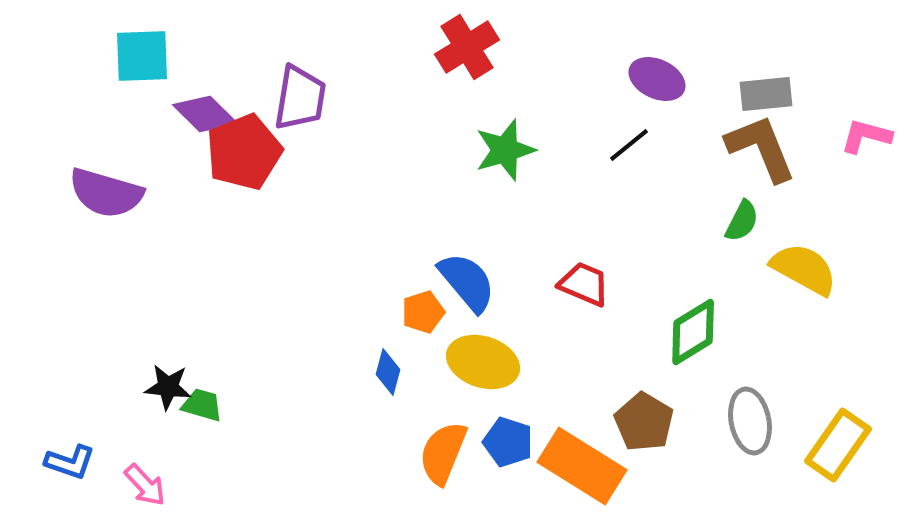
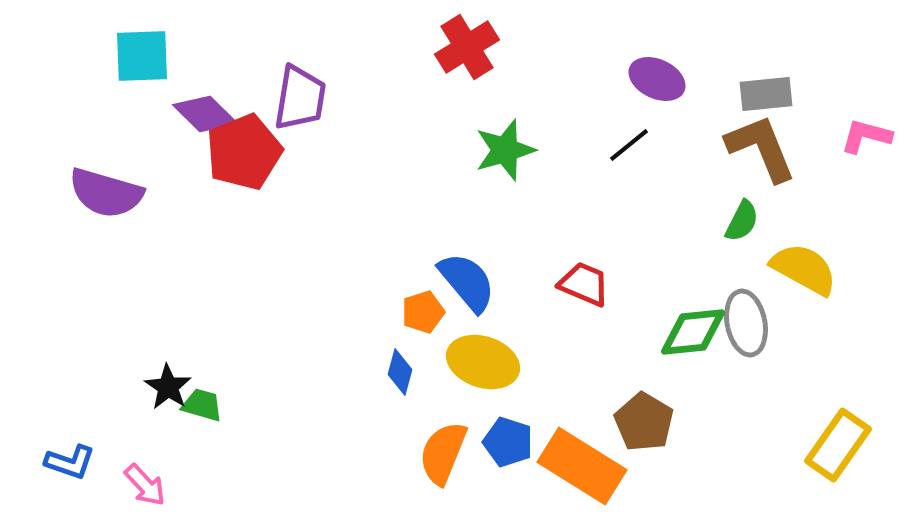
green diamond: rotated 26 degrees clockwise
blue diamond: moved 12 px right
black star: rotated 27 degrees clockwise
gray ellipse: moved 4 px left, 98 px up
